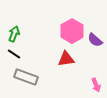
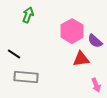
green arrow: moved 14 px right, 19 px up
purple semicircle: moved 1 px down
red triangle: moved 15 px right
gray rectangle: rotated 15 degrees counterclockwise
